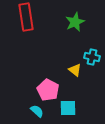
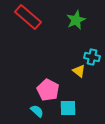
red rectangle: moved 2 px right; rotated 40 degrees counterclockwise
green star: moved 1 px right, 2 px up
yellow triangle: moved 4 px right, 1 px down
